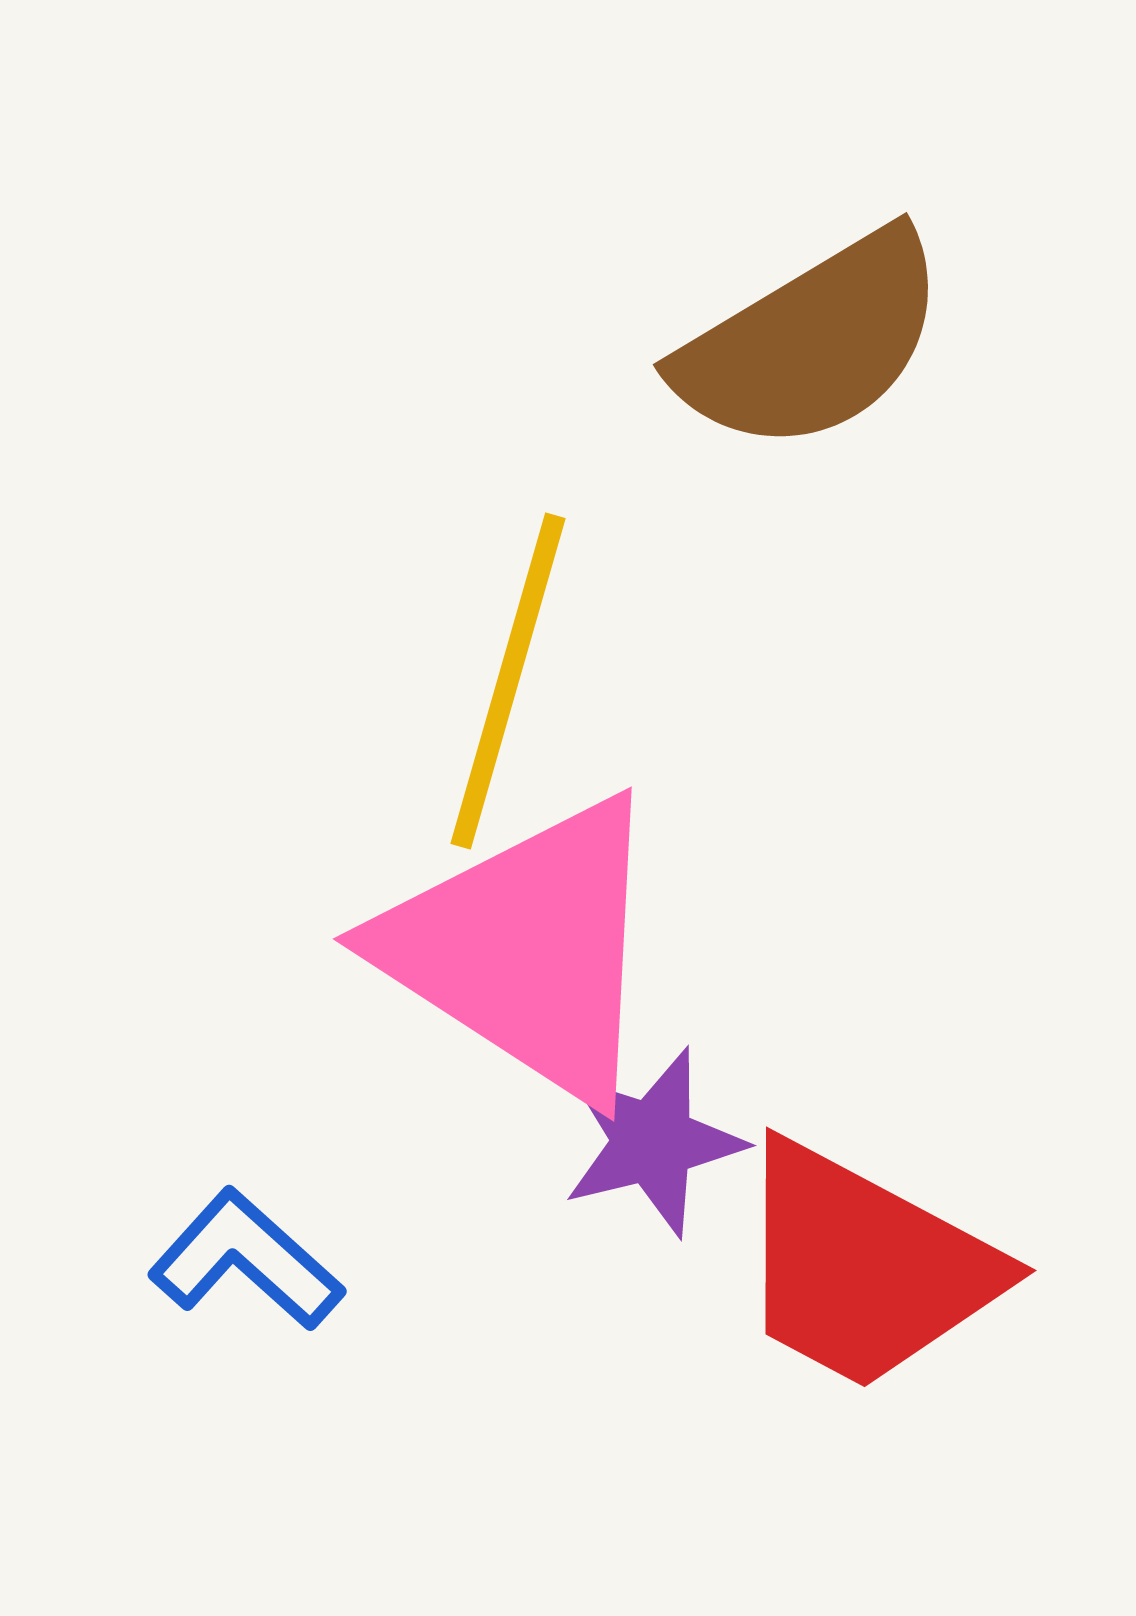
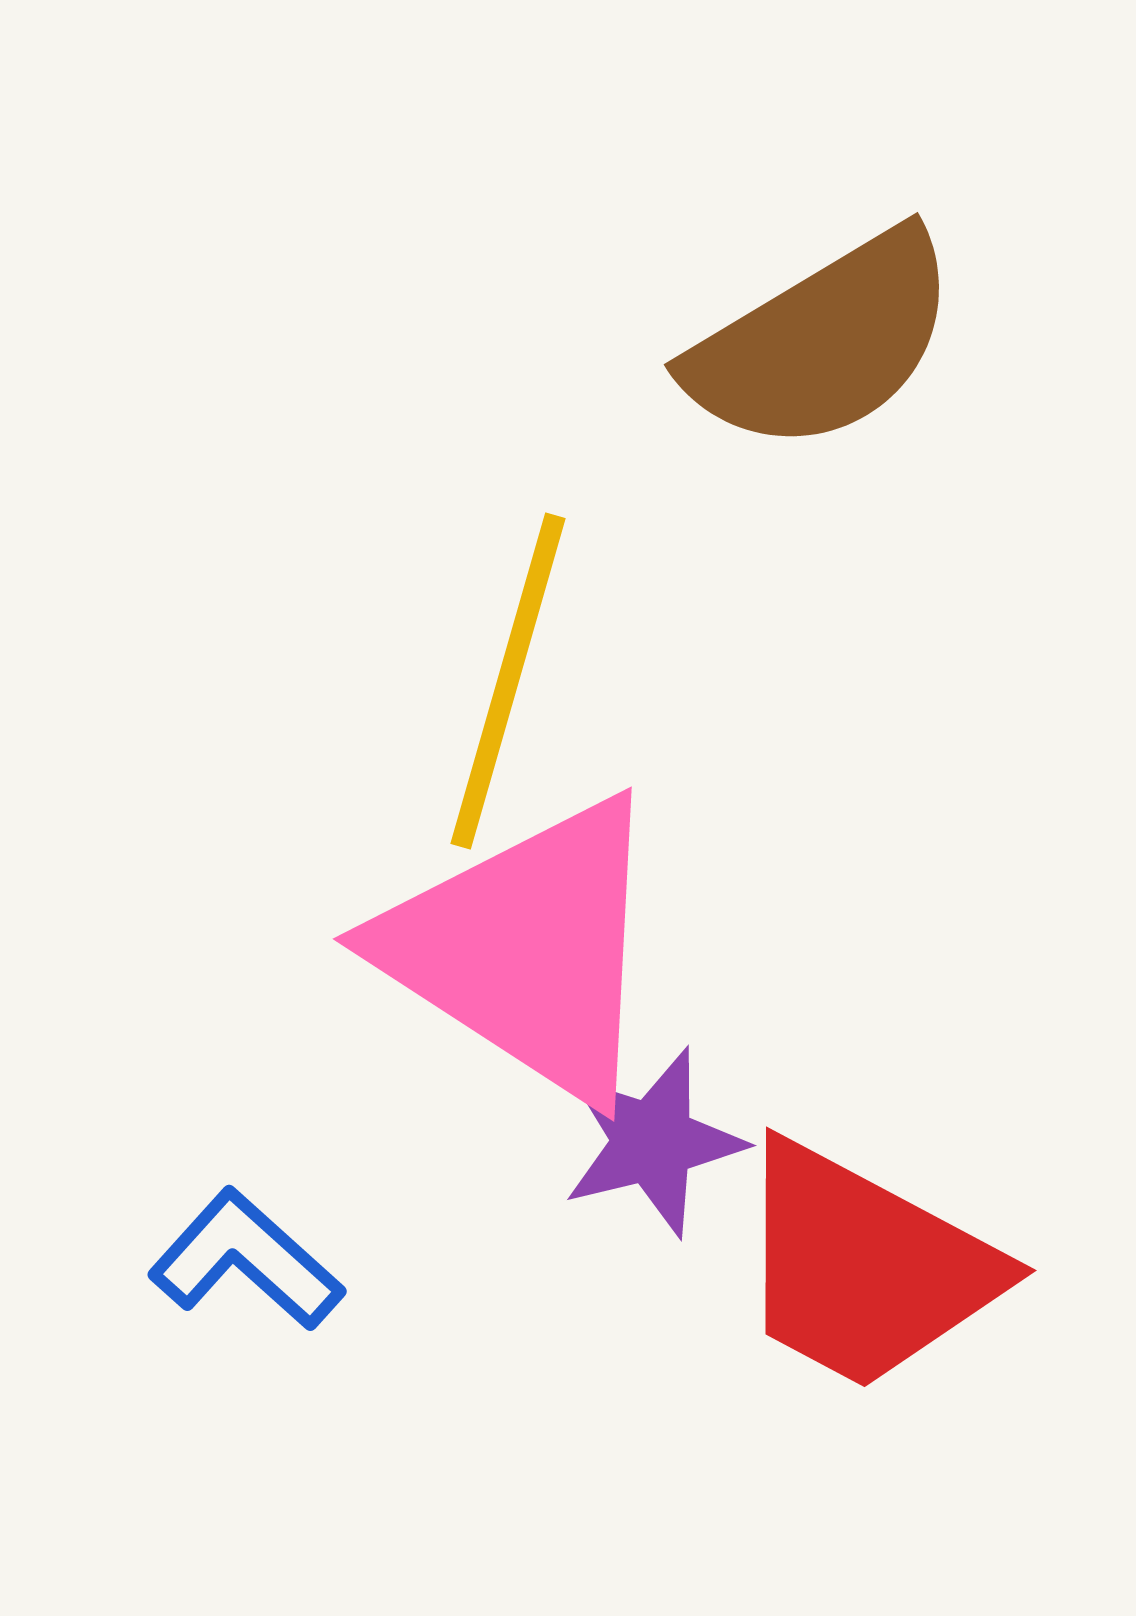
brown semicircle: moved 11 px right
